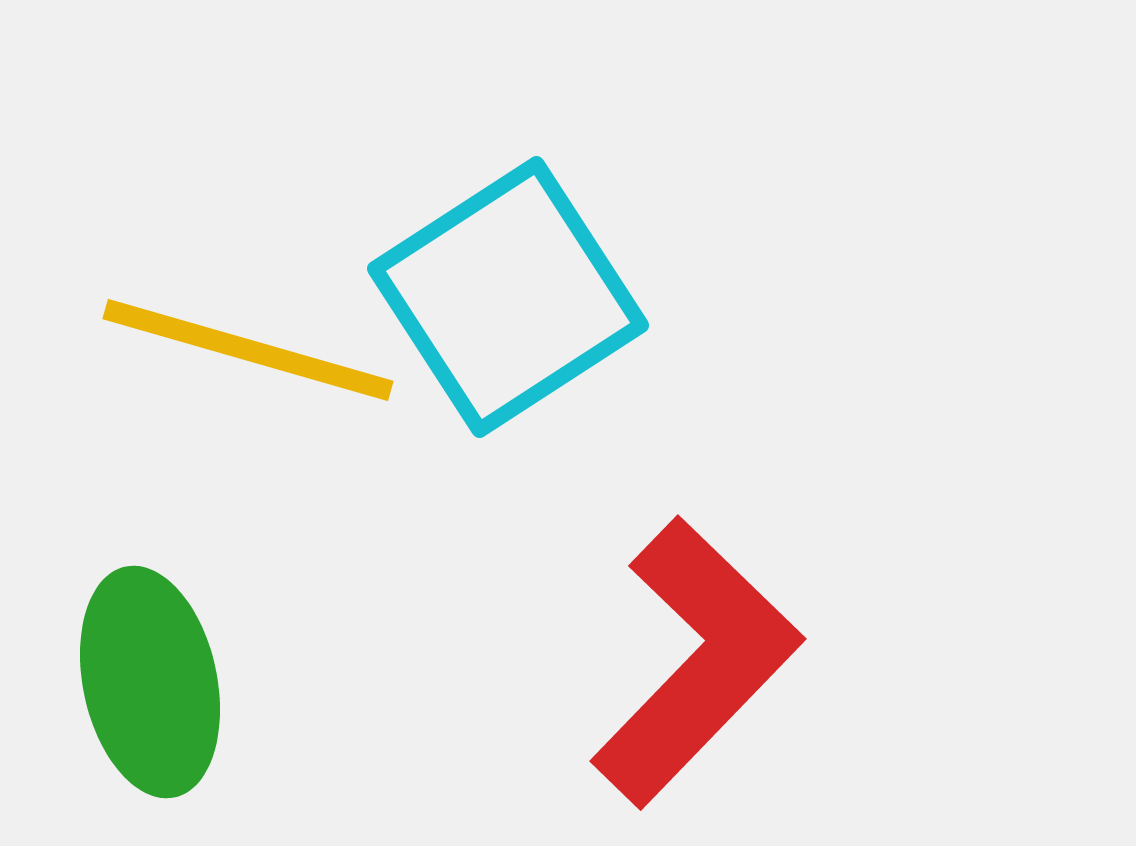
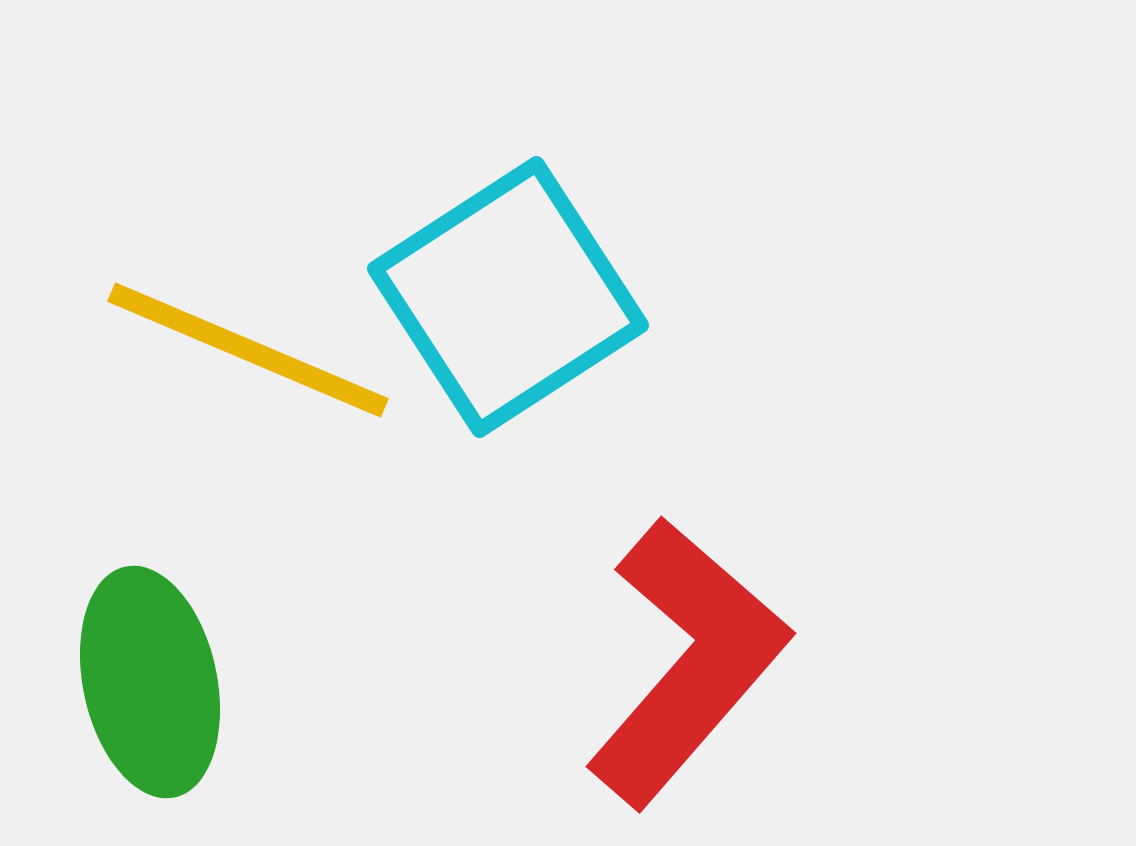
yellow line: rotated 7 degrees clockwise
red L-shape: moved 9 px left; rotated 3 degrees counterclockwise
